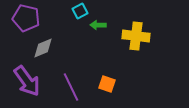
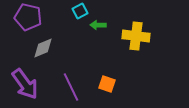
purple pentagon: moved 2 px right, 1 px up
purple arrow: moved 2 px left, 3 px down
